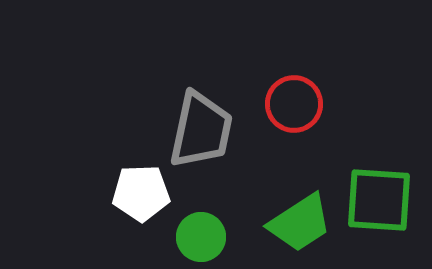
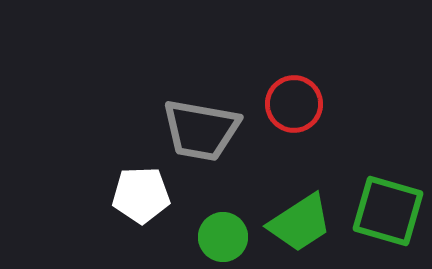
gray trapezoid: rotated 88 degrees clockwise
white pentagon: moved 2 px down
green square: moved 9 px right, 11 px down; rotated 12 degrees clockwise
green circle: moved 22 px right
